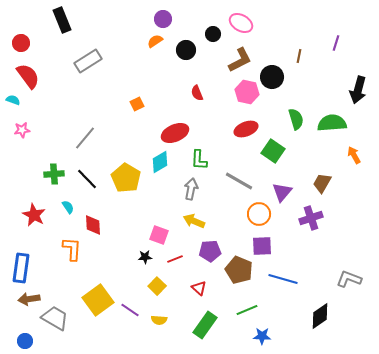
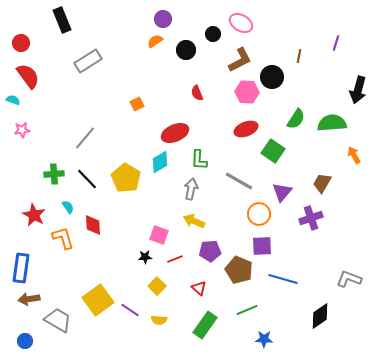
pink hexagon at (247, 92): rotated 10 degrees counterclockwise
green semicircle at (296, 119): rotated 50 degrees clockwise
orange L-shape at (72, 249): moved 9 px left, 11 px up; rotated 20 degrees counterclockwise
gray trapezoid at (55, 318): moved 3 px right, 2 px down
blue star at (262, 336): moved 2 px right, 3 px down
